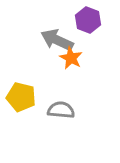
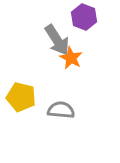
purple hexagon: moved 4 px left, 3 px up
gray arrow: rotated 148 degrees counterclockwise
